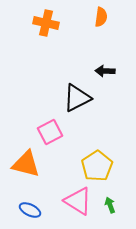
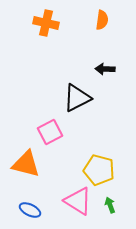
orange semicircle: moved 1 px right, 3 px down
black arrow: moved 2 px up
yellow pentagon: moved 2 px right, 4 px down; rotated 24 degrees counterclockwise
